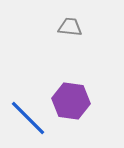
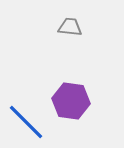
blue line: moved 2 px left, 4 px down
